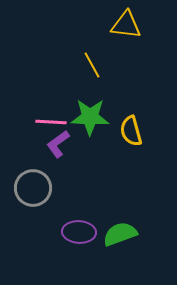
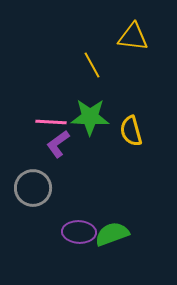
yellow triangle: moved 7 px right, 12 px down
green semicircle: moved 8 px left
